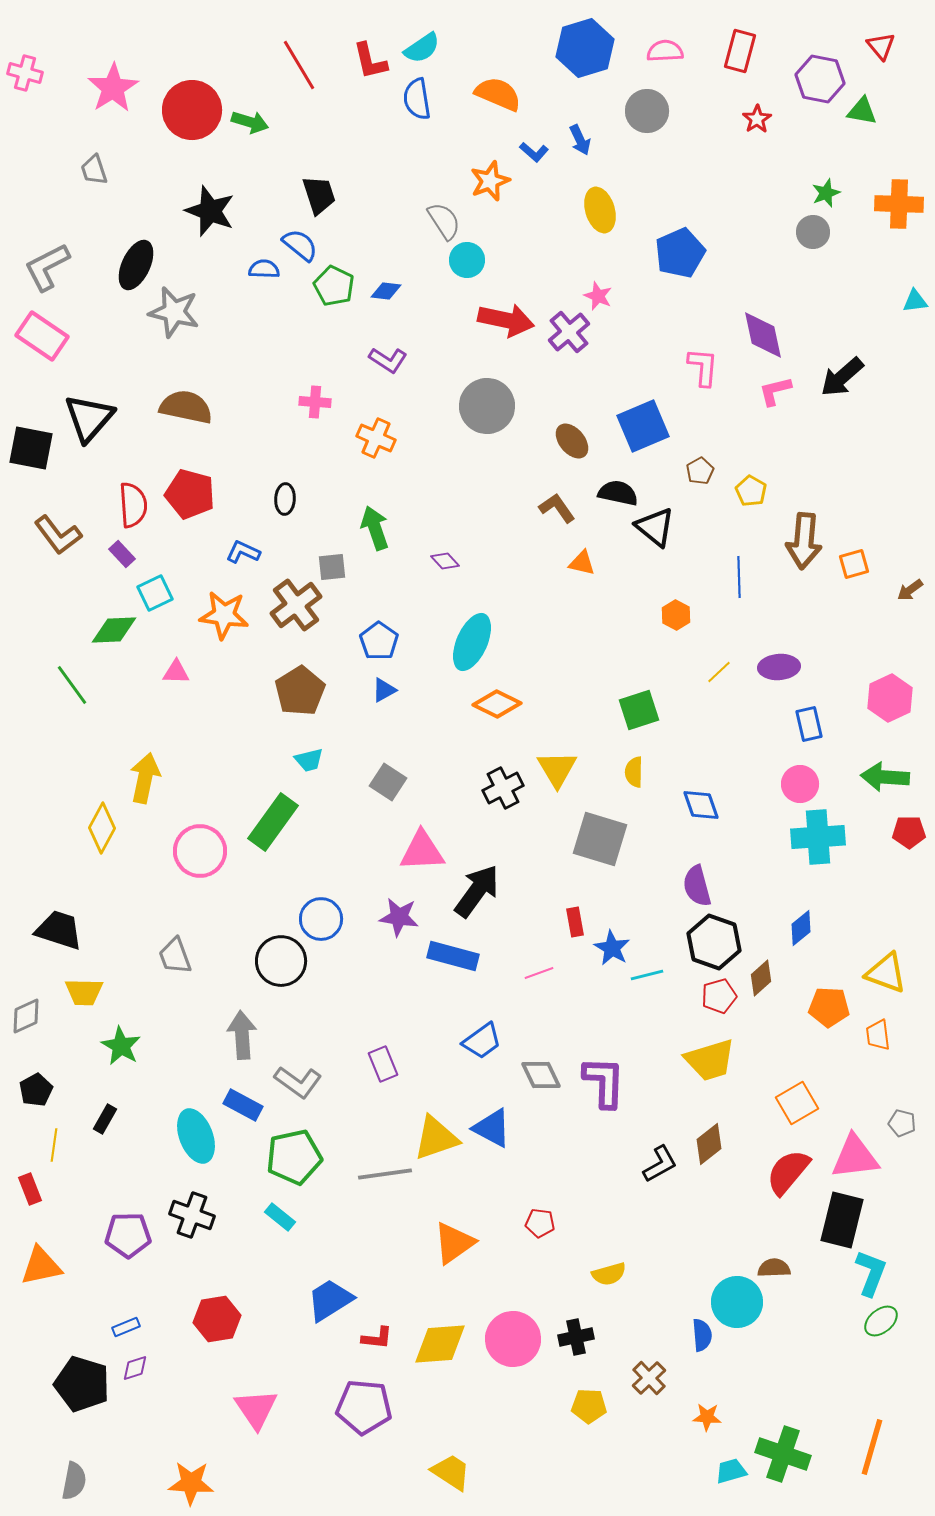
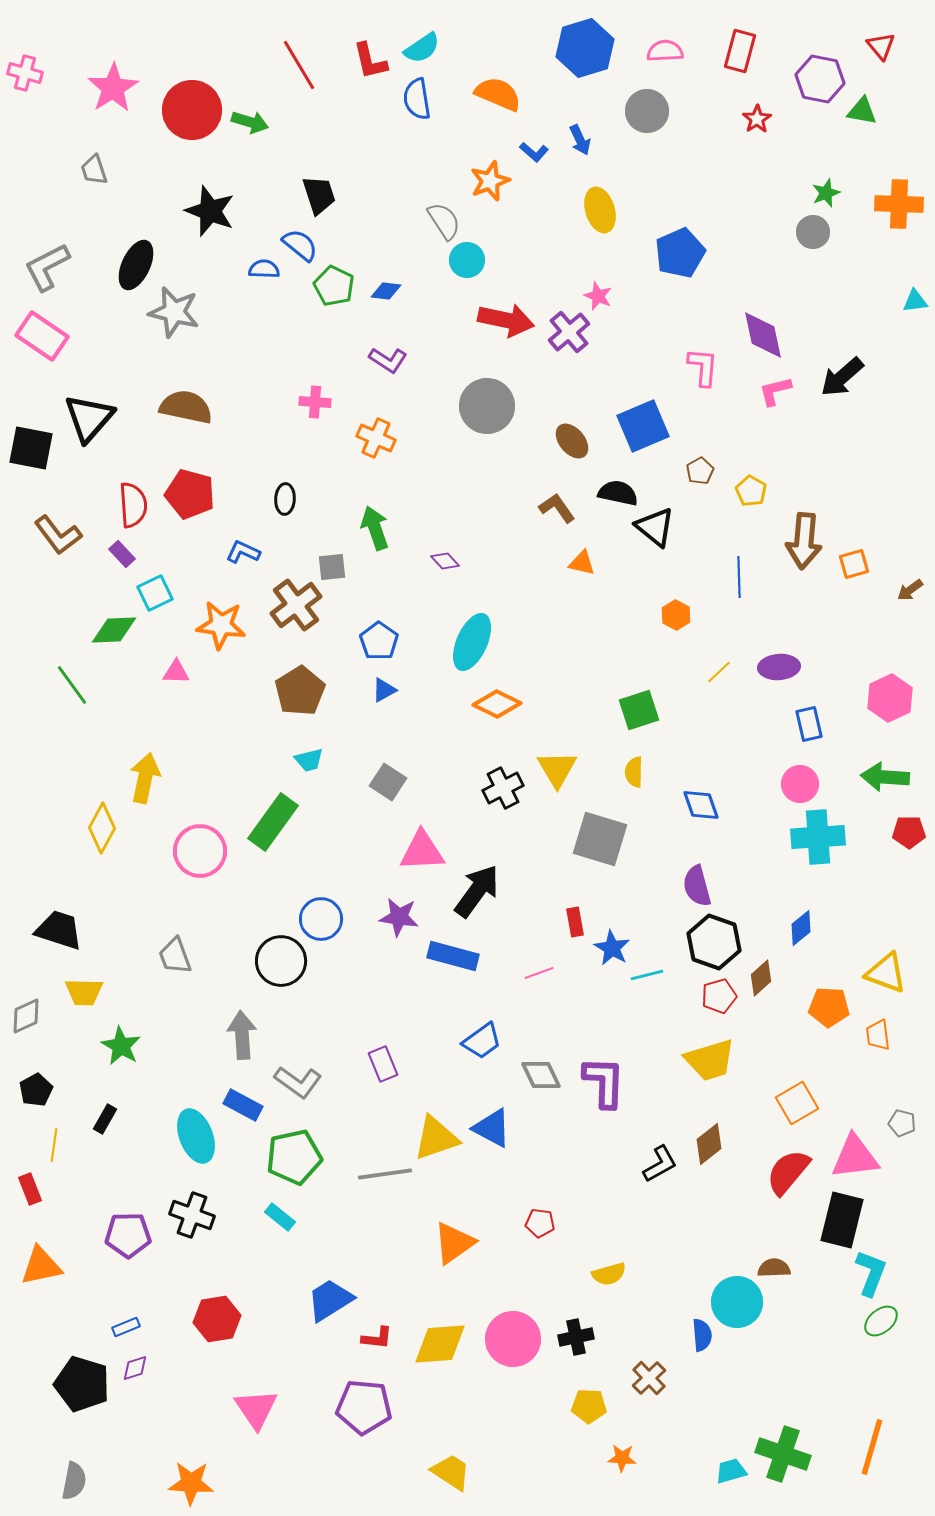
orange star at (224, 615): moved 3 px left, 10 px down
orange star at (707, 1417): moved 85 px left, 41 px down
